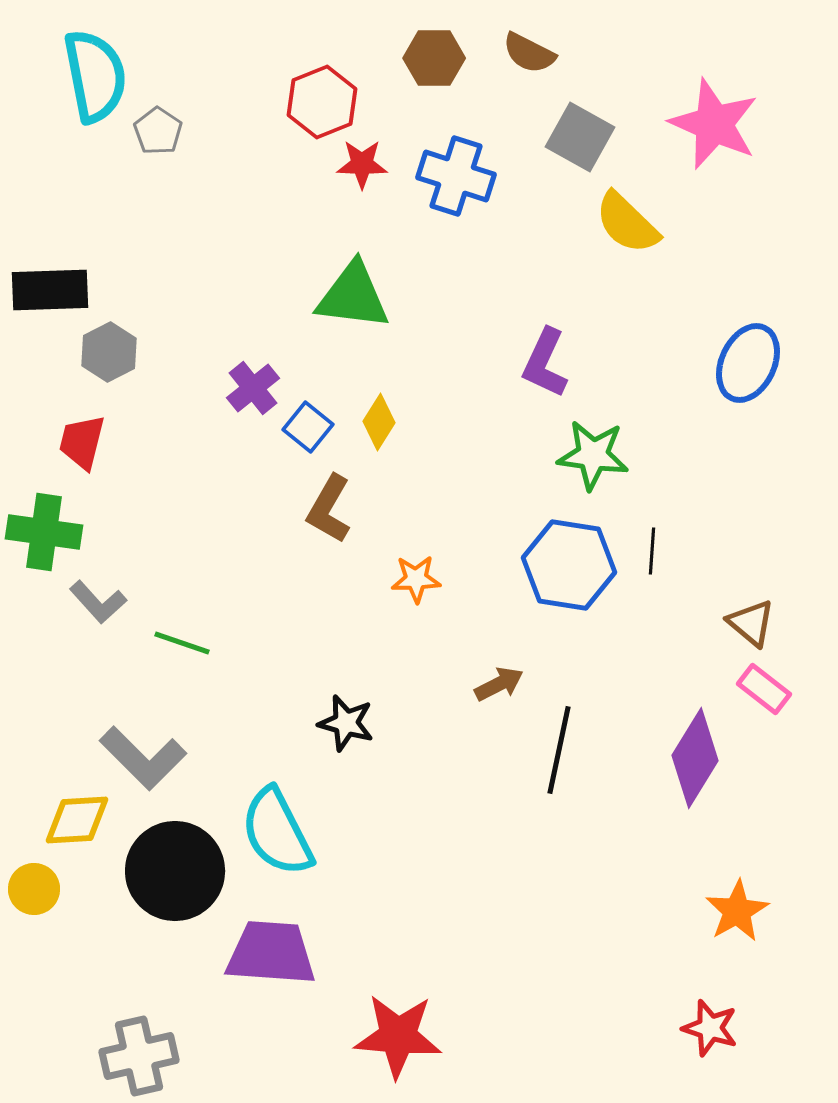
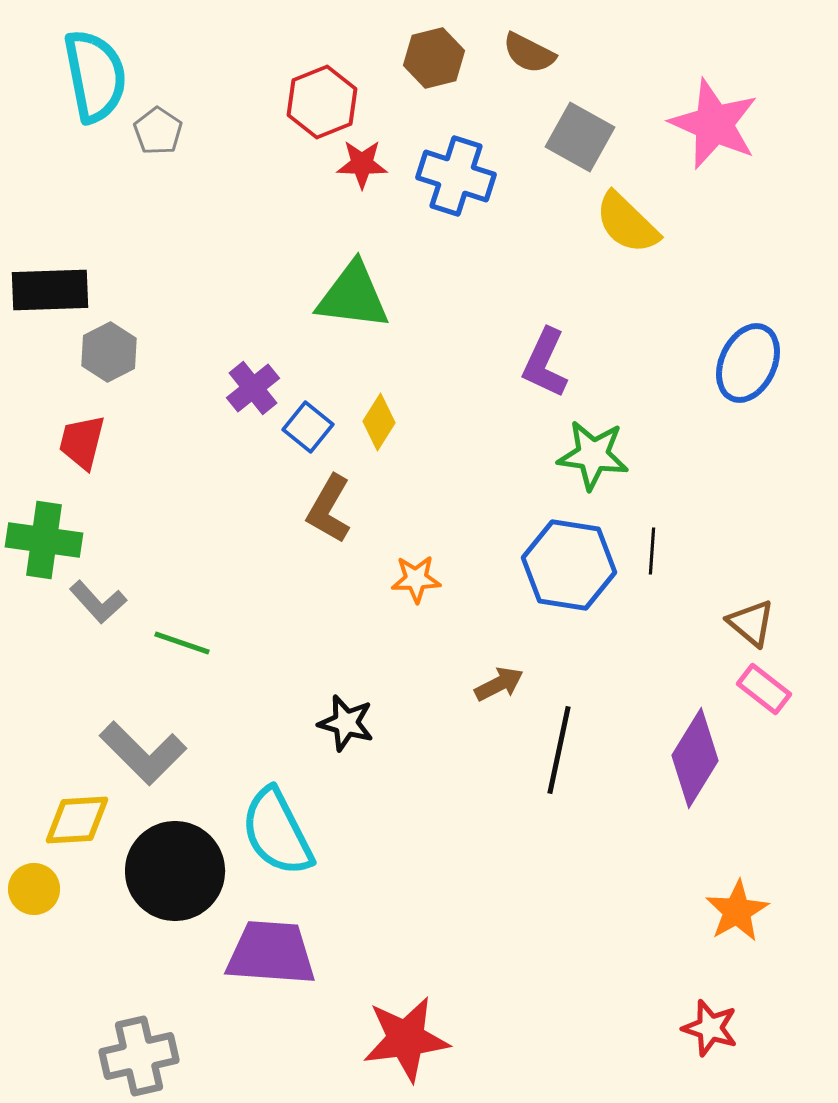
brown hexagon at (434, 58): rotated 14 degrees counterclockwise
green cross at (44, 532): moved 8 px down
gray L-shape at (143, 758): moved 5 px up
red star at (398, 1036): moved 8 px right, 3 px down; rotated 12 degrees counterclockwise
